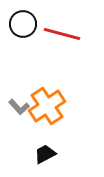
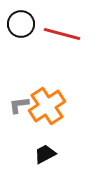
black circle: moved 2 px left
gray L-shape: moved 2 px up; rotated 125 degrees clockwise
